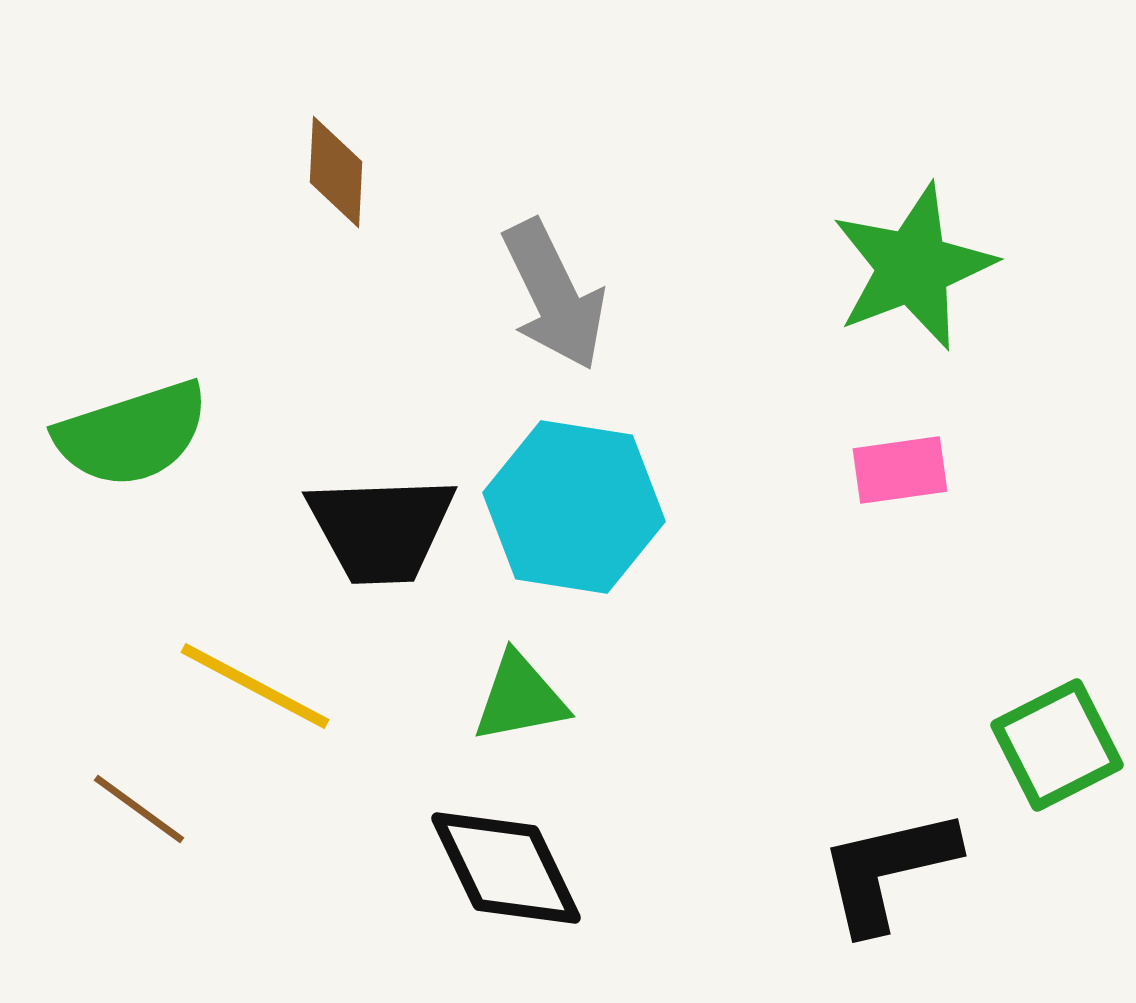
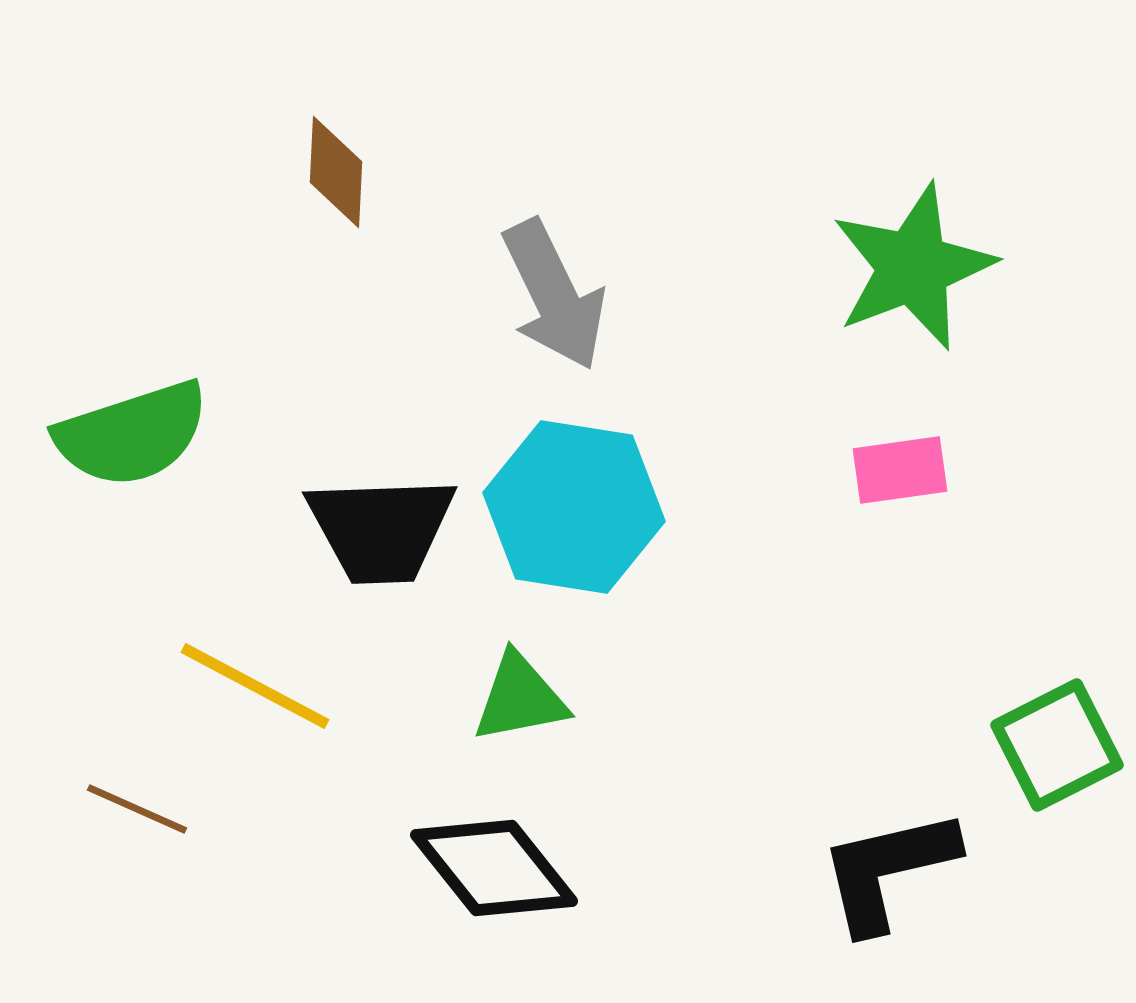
brown line: moved 2 px left; rotated 12 degrees counterclockwise
black diamond: moved 12 px left; rotated 13 degrees counterclockwise
